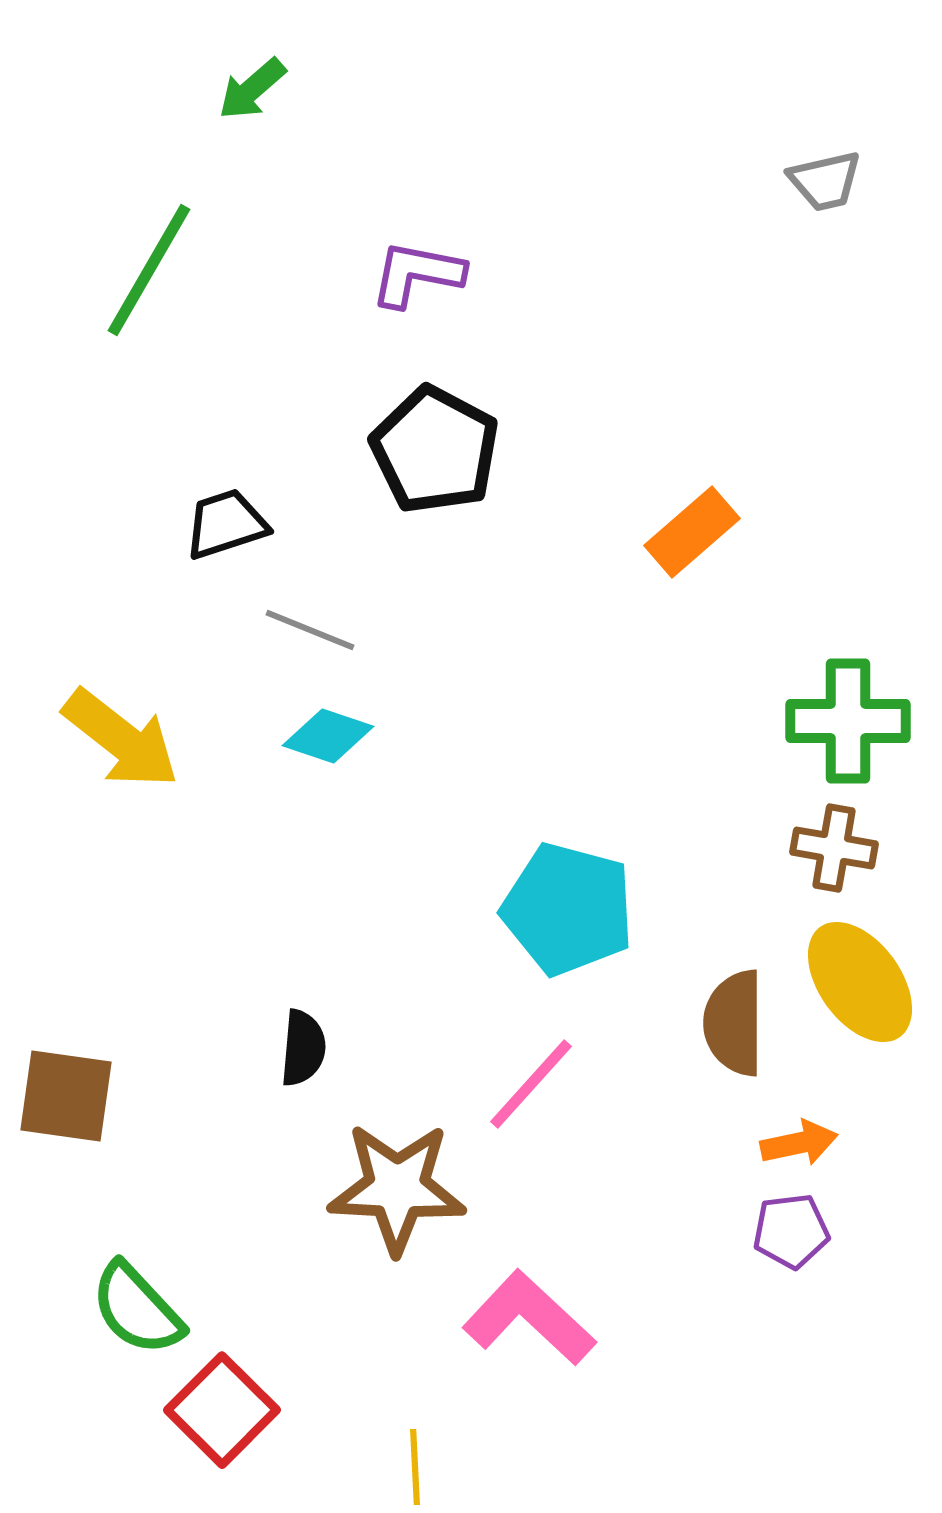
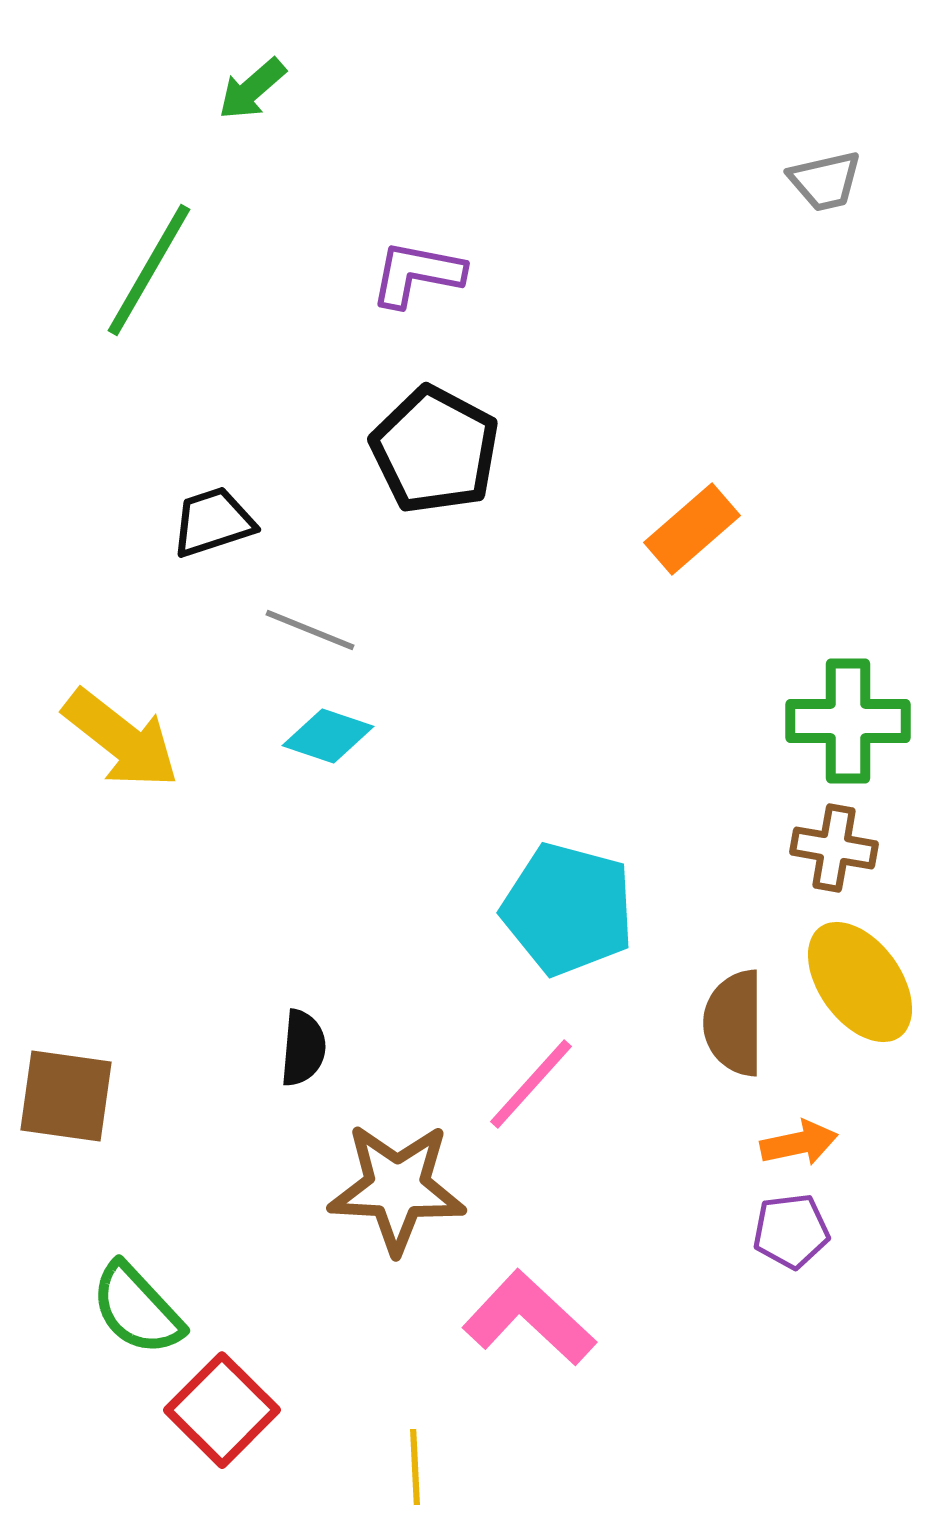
black trapezoid: moved 13 px left, 2 px up
orange rectangle: moved 3 px up
